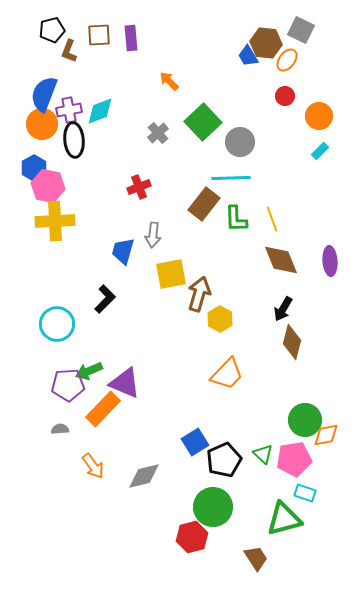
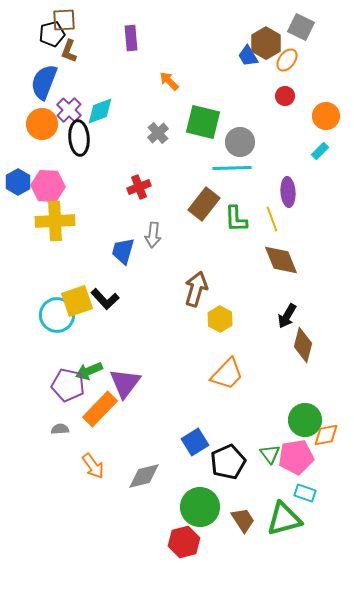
black pentagon at (52, 30): moved 4 px down
gray square at (301, 30): moved 3 px up
brown square at (99, 35): moved 35 px left, 15 px up
brown hexagon at (266, 43): rotated 24 degrees clockwise
blue semicircle at (44, 94): moved 12 px up
purple cross at (69, 110): rotated 35 degrees counterclockwise
orange circle at (319, 116): moved 7 px right
green square at (203, 122): rotated 33 degrees counterclockwise
black ellipse at (74, 140): moved 5 px right, 2 px up
blue hexagon at (34, 168): moved 16 px left, 14 px down
cyan line at (231, 178): moved 1 px right, 10 px up
pink hexagon at (48, 186): rotated 8 degrees counterclockwise
purple ellipse at (330, 261): moved 42 px left, 69 px up
yellow square at (171, 274): moved 94 px left, 27 px down; rotated 8 degrees counterclockwise
brown arrow at (199, 294): moved 3 px left, 5 px up
black L-shape at (105, 299): rotated 92 degrees clockwise
black arrow at (283, 309): moved 4 px right, 7 px down
cyan circle at (57, 324): moved 9 px up
brown diamond at (292, 342): moved 11 px right, 3 px down
purple triangle at (125, 383): rotated 44 degrees clockwise
purple pentagon at (68, 385): rotated 16 degrees clockwise
orange rectangle at (103, 409): moved 3 px left
green triangle at (263, 454): moved 7 px right; rotated 10 degrees clockwise
pink pentagon at (294, 459): moved 2 px right, 2 px up
black pentagon at (224, 460): moved 4 px right, 2 px down
green circle at (213, 507): moved 13 px left
red hexagon at (192, 537): moved 8 px left, 5 px down
brown trapezoid at (256, 558): moved 13 px left, 38 px up
